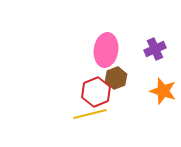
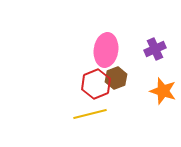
red hexagon: moved 8 px up
